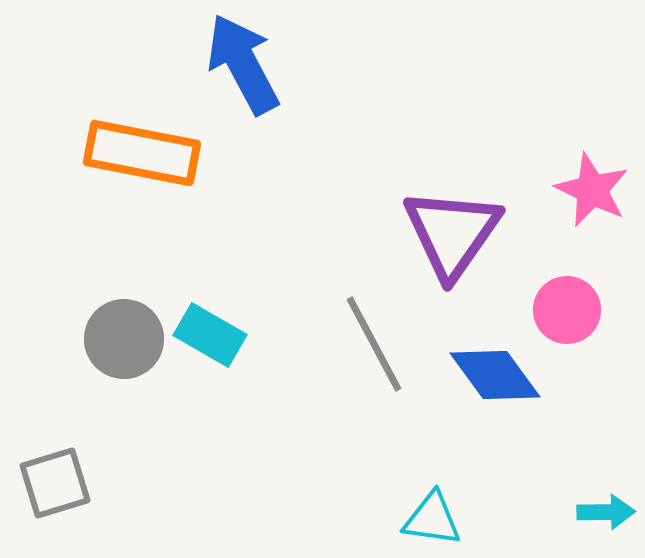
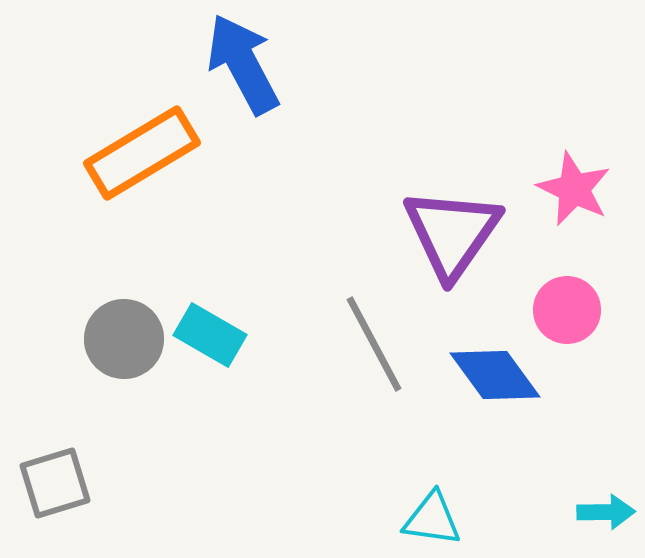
orange rectangle: rotated 42 degrees counterclockwise
pink star: moved 18 px left, 1 px up
